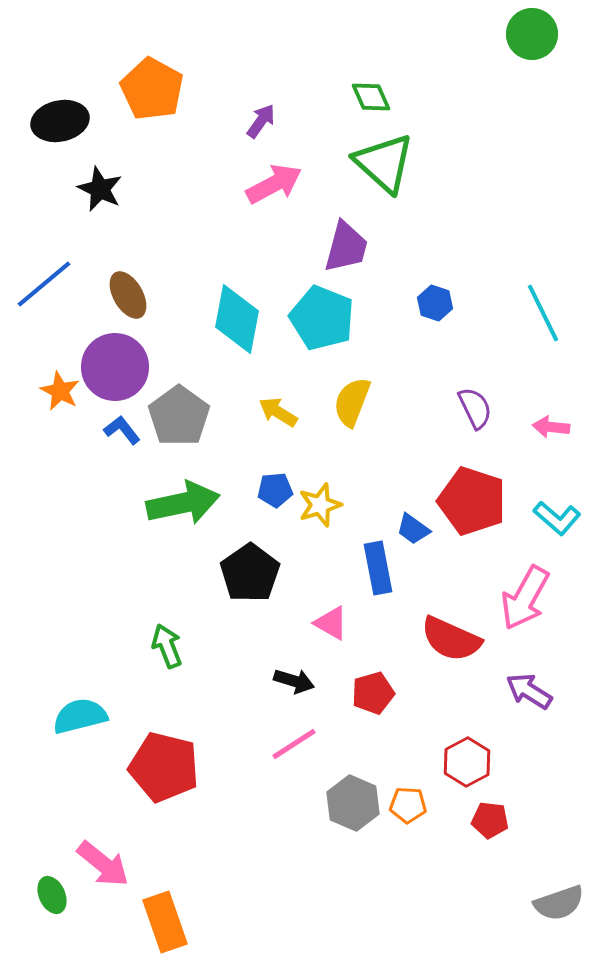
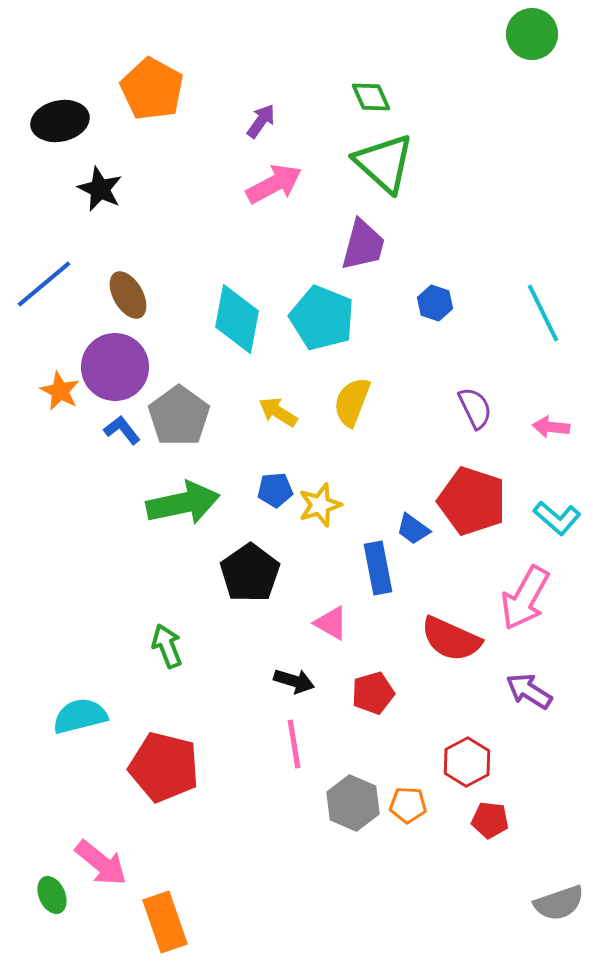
purple trapezoid at (346, 247): moved 17 px right, 2 px up
pink line at (294, 744): rotated 66 degrees counterclockwise
pink arrow at (103, 864): moved 2 px left, 1 px up
